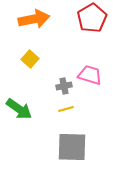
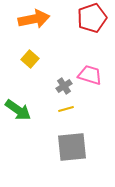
red pentagon: rotated 12 degrees clockwise
gray cross: rotated 21 degrees counterclockwise
green arrow: moved 1 px left, 1 px down
gray square: rotated 8 degrees counterclockwise
